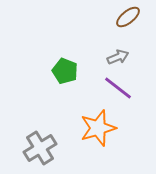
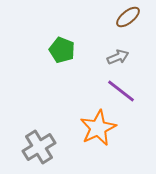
green pentagon: moved 3 px left, 21 px up
purple line: moved 3 px right, 3 px down
orange star: rotated 9 degrees counterclockwise
gray cross: moved 1 px left, 1 px up
